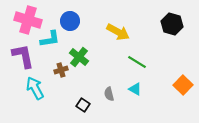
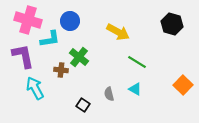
brown cross: rotated 24 degrees clockwise
